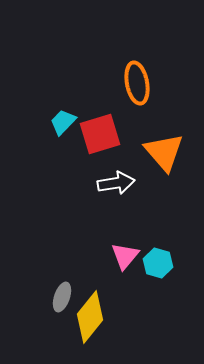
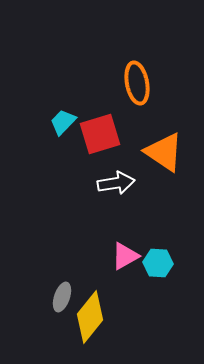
orange triangle: rotated 15 degrees counterclockwise
pink triangle: rotated 20 degrees clockwise
cyan hexagon: rotated 12 degrees counterclockwise
